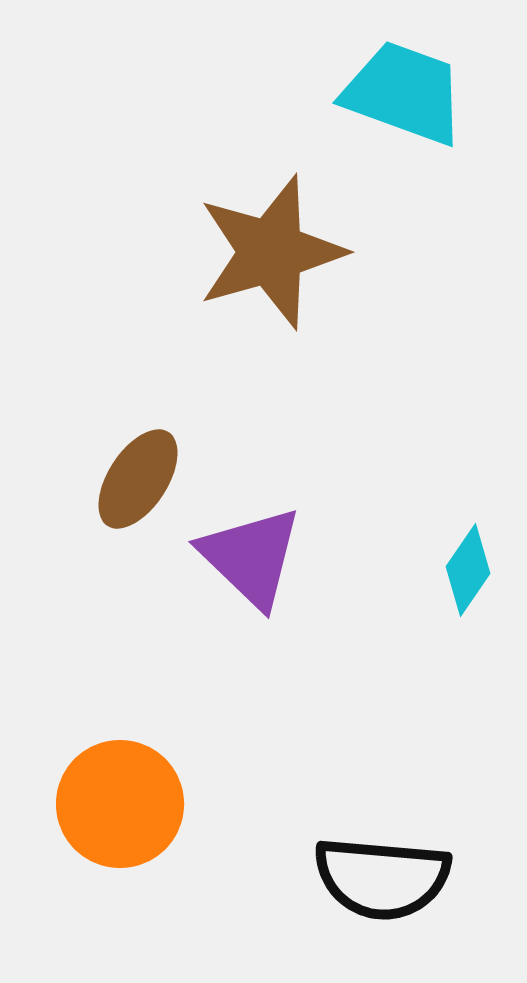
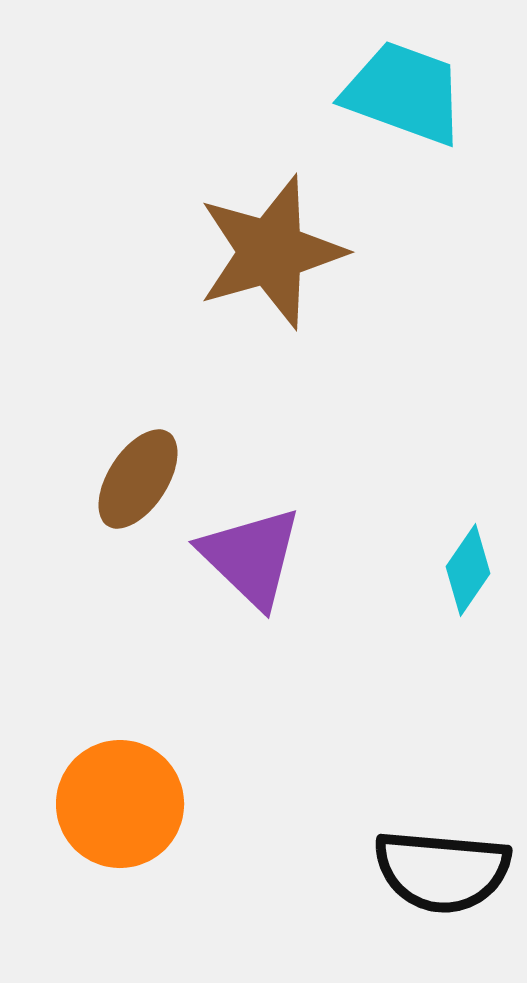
black semicircle: moved 60 px right, 7 px up
